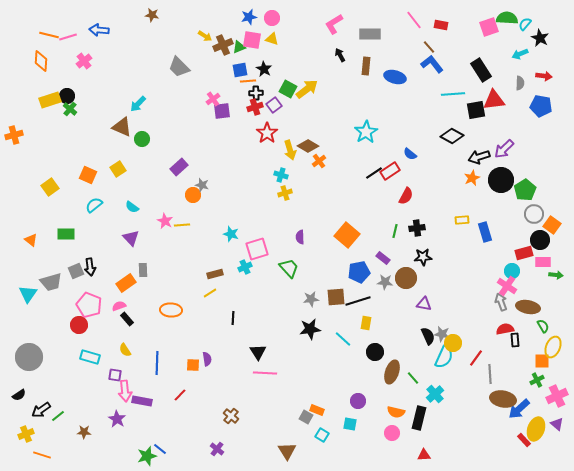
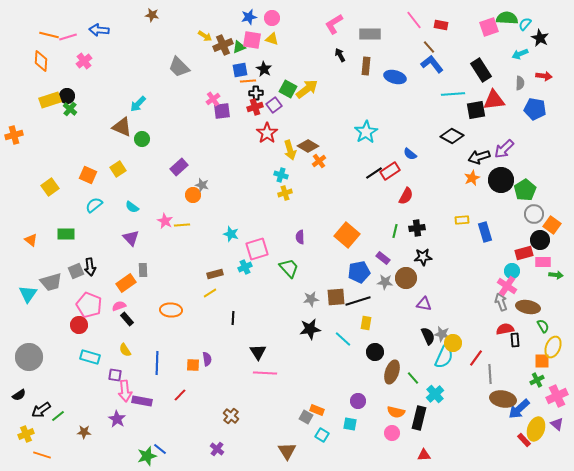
blue pentagon at (541, 106): moved 6 px left, 3 px down
